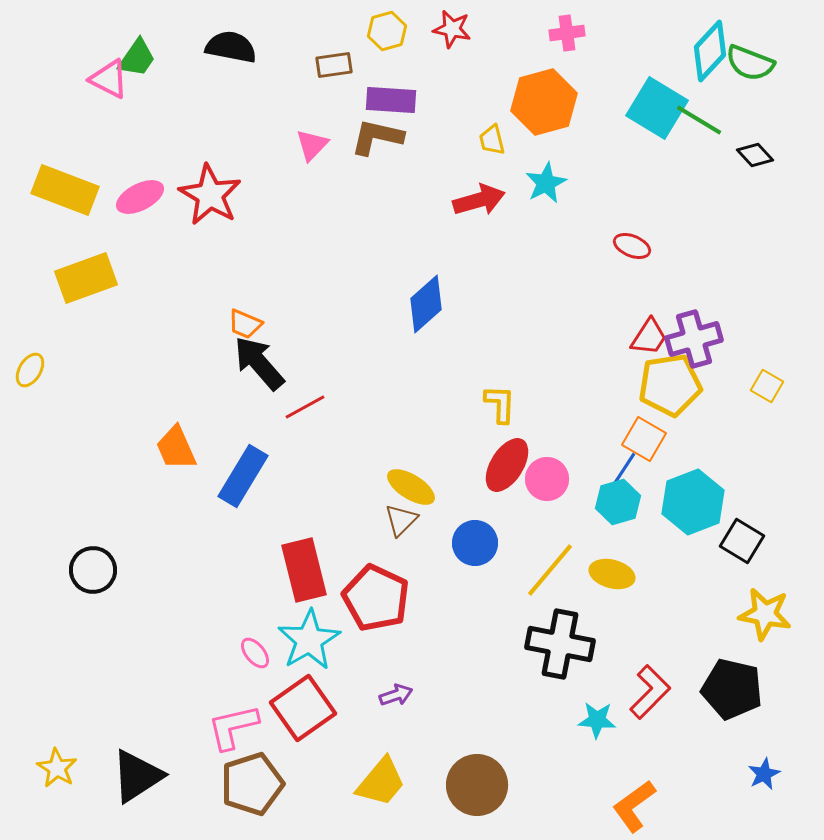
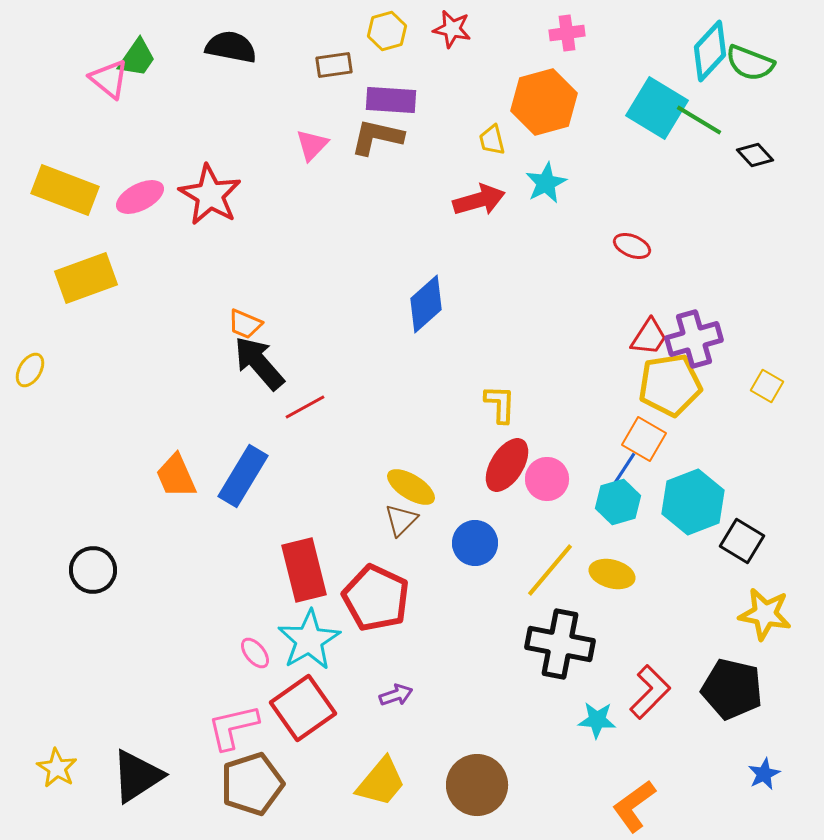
pink triangle at (109, 79): rotated 12 degrees clockwise
orange trapezoid at (176, 448): moved 28 px down
